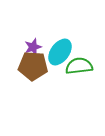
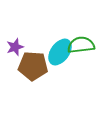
purple star: moved 18 px left
green semicircle: moved 2 px right, 21 px up
